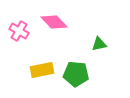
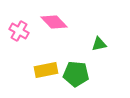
yellow rectangle: moved 4 px right
